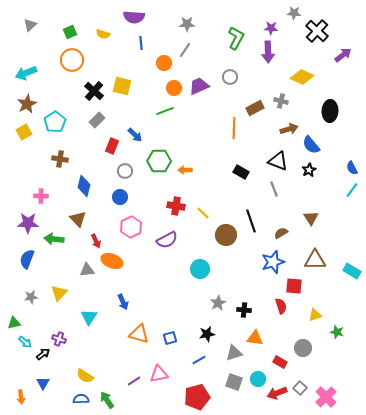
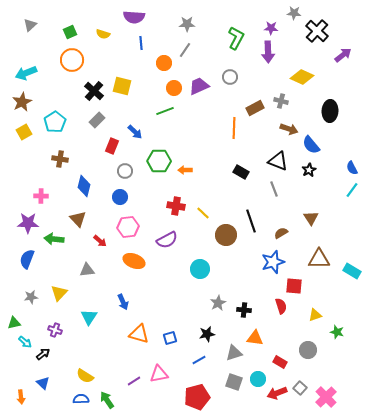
brown star at (27, 104): moved 5 px left, 2 px up
brown arrow at (289, 129): rotated 36 degrees clockwise
blue arrow at (135, 135): moved 3 px up
pink hexagon at (131, 227): moved 3 px left; rotated 20 degrees clockwise
red arrow at (96, 241): moved 4 px right; rotated 24 degrees counterclockwise
brown triangle at (315, 260): moved 4 px right, 1 px up
orange ellipse at (112, 261): moved 22 px right
purple cross at (59, 339): moved 4 px left, 9 px up
gray circle at (303, 348): moved 5 px right, 2 px down
blue triangle at (43, 383): rotated 16 degrees counterclockwise
